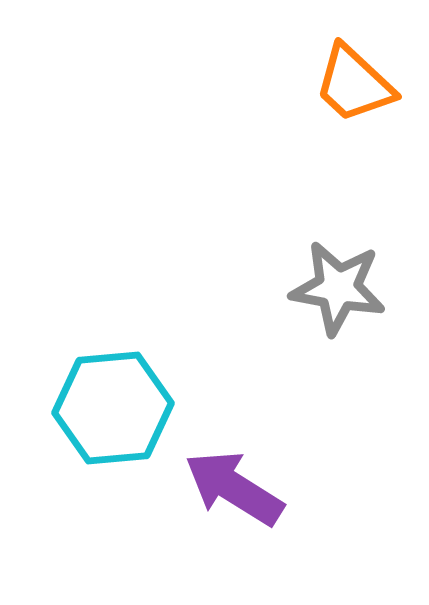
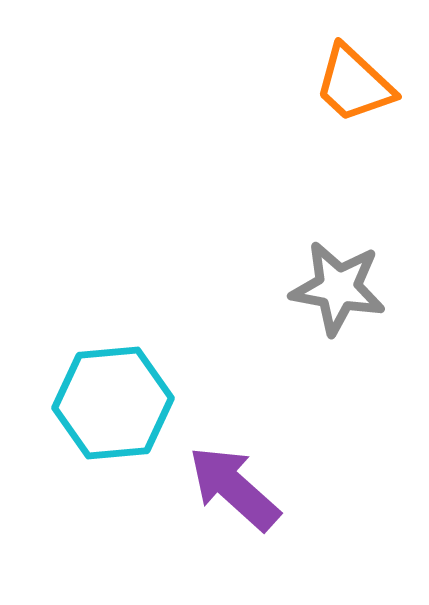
cyan hexagon: moved 5 px up
purple arrow: rotated 10 degrees clockwise
